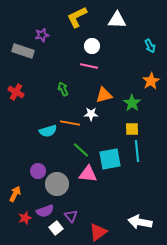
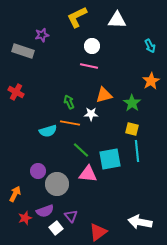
green arrow: moved 6 px right, 13 px down
yellow square: rotated 16 degrees clockwise
